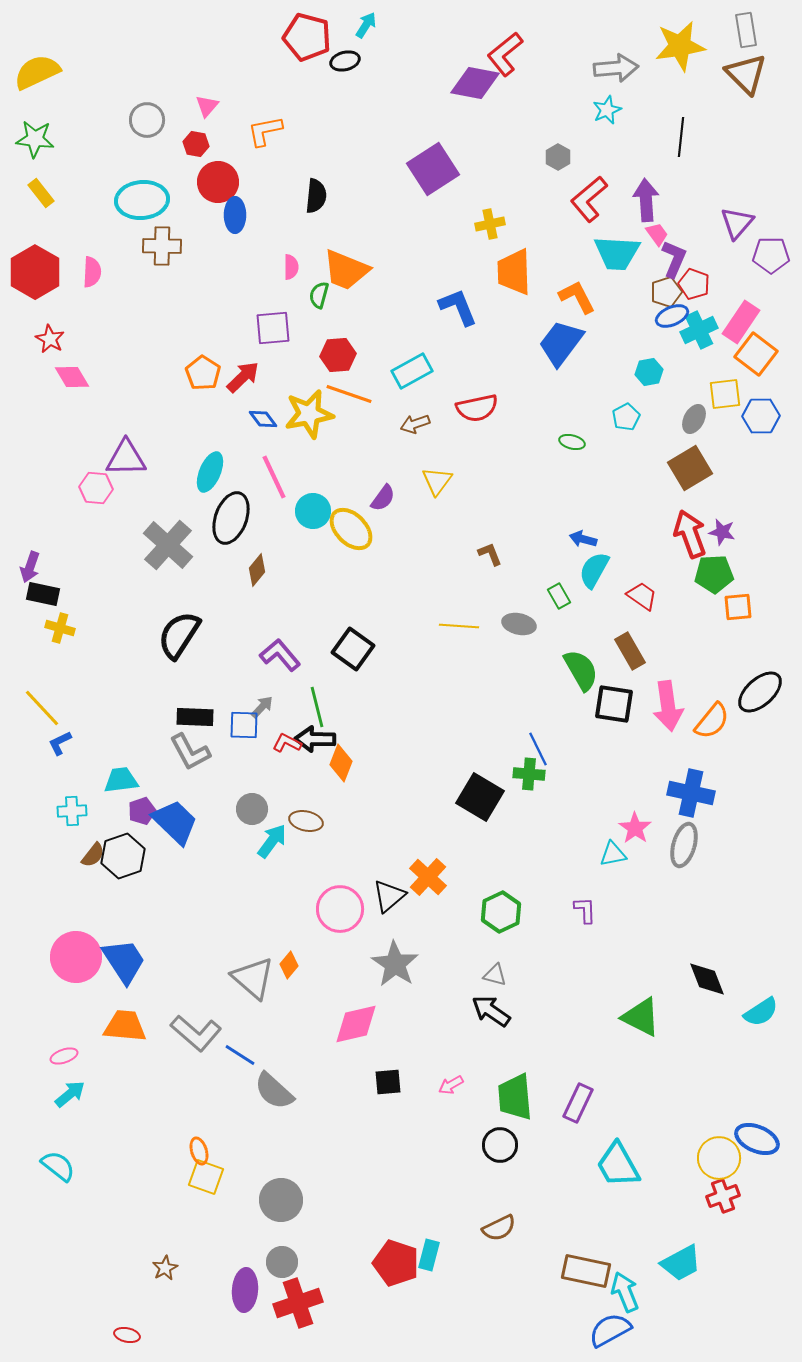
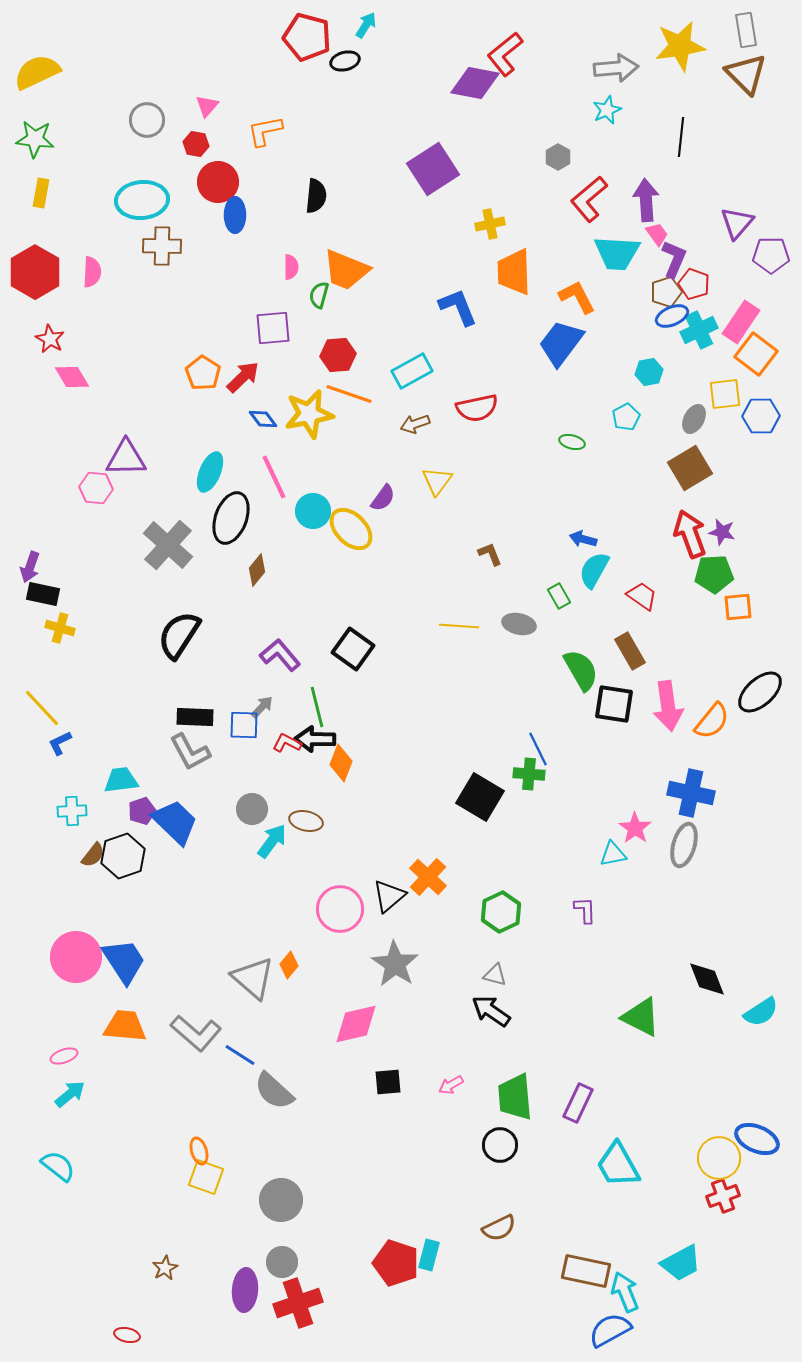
yellow rectangle at (41, 193): rotated 48 degrees clockwise
